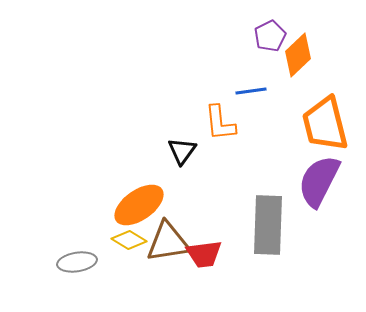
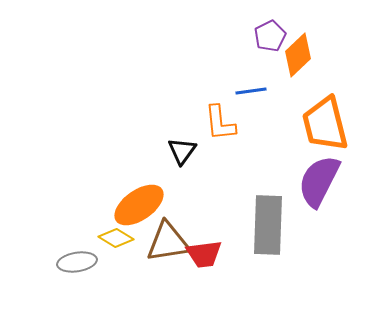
yellow diamond: moved 13 px left, 2 px up
